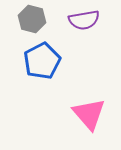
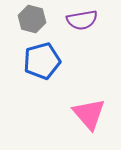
purple semicircle: moved 2 px left
blue pentagon: rotated 12 degrees clockwise
